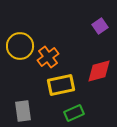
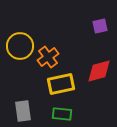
purple square: rotated 21 degrees clockwise
yellow rectangle: moved 1 px up
green rectangle: moved 12 px left, 1 px down; rotated 30 degrees clockwise
